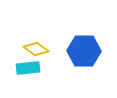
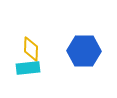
yellow diamond: moved 5 px left; rotated 55 degrees clockwise
